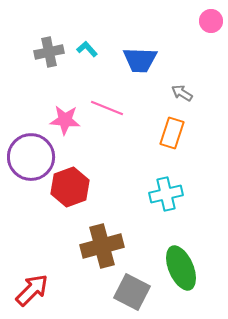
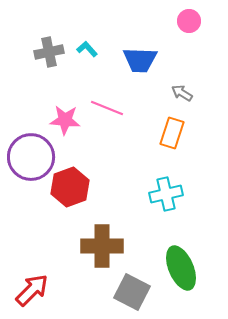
pink circle: moved 22 px left
brown cross: rotated 15 degrees clockwise
